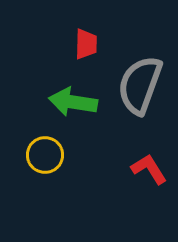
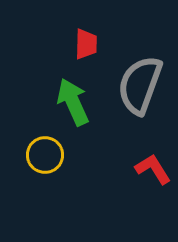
green arrow: rotated 57 degrees clockwise
red L-shape: moved 4 px right
